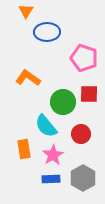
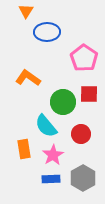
pink pentagon: rotated 16 degrees clockwise
